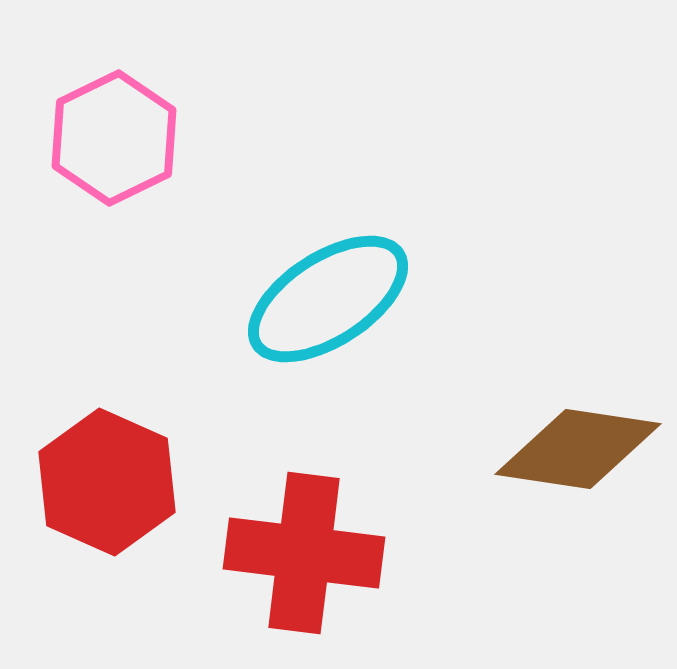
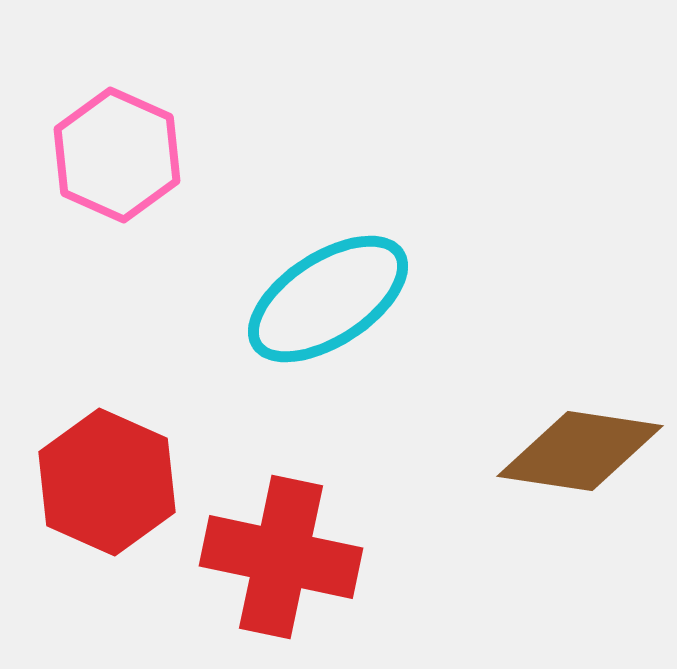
pink hexagon: moved 3 px right, 17 px down; rotated 10 degrees counterclockwise
brown diamond: moved 2 px right, 2 px down
red cross: moved 23 px left, 4 px down; rotated 5 degrees clockwise
